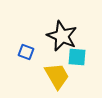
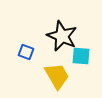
cyan square: moved 4 px right, 1 px up
